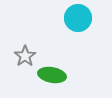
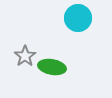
green ellipse: moved 8 px up
